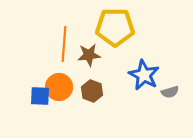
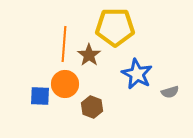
brown star: rotated 30 degrees counterclockwise
blue star: moved 7 px left, 1 px up
orange circle: moved 6 px right, 3 px up
brown hexagon: moved 16 px down
